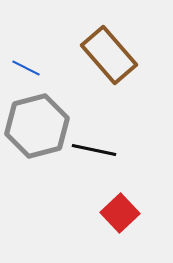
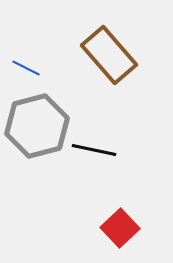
red square: moved 15 px down
